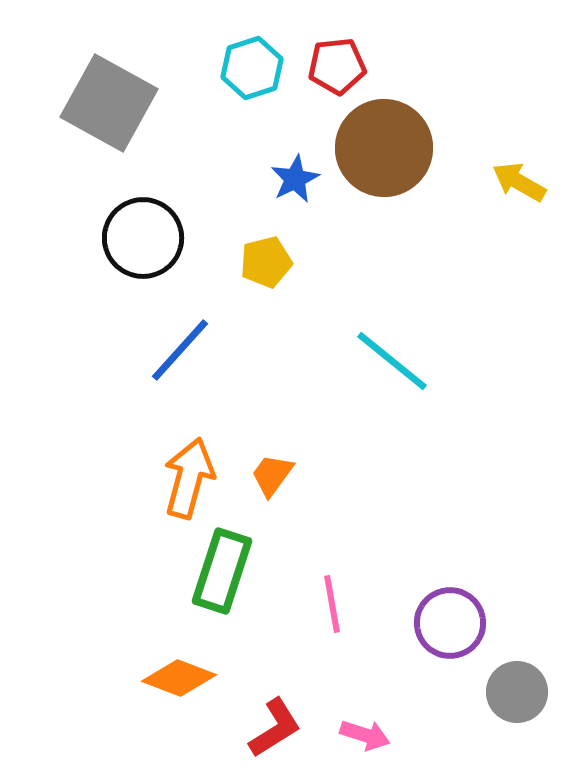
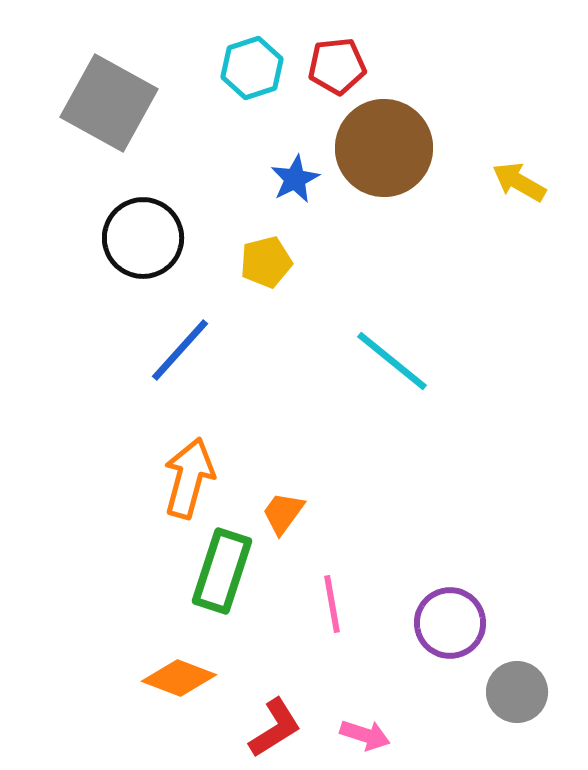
orange trapezoid: moved 11 px right, 38 px down
